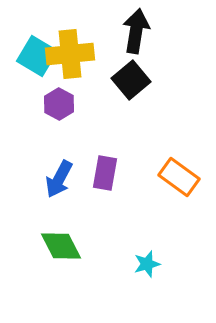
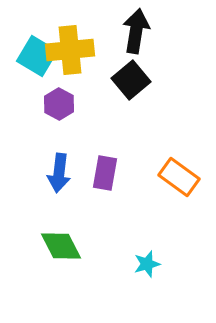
yellow cross: moved 4 px up
blue arrow: moved 6 px up; rotated 21 degrees counterclockwise
